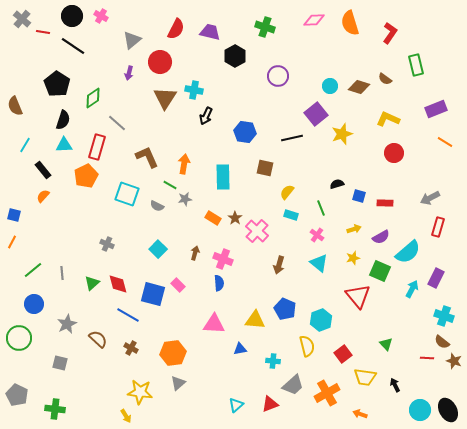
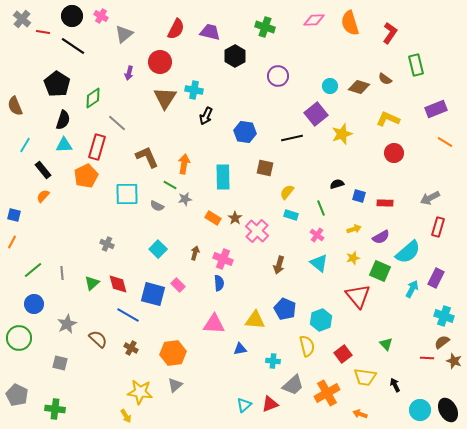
gray triangle at (132, 40): moved 8 px left, 6 px up
cyan square at (127, 194): rotated 20 degrees counterclockwise
brown semicircle at (442, 342): rotated 105 degrees clockwise
gray triangle at (178, 383): moved 3 px left, 2 px down
cyan triangle at (236, 405): moved 8 px right
